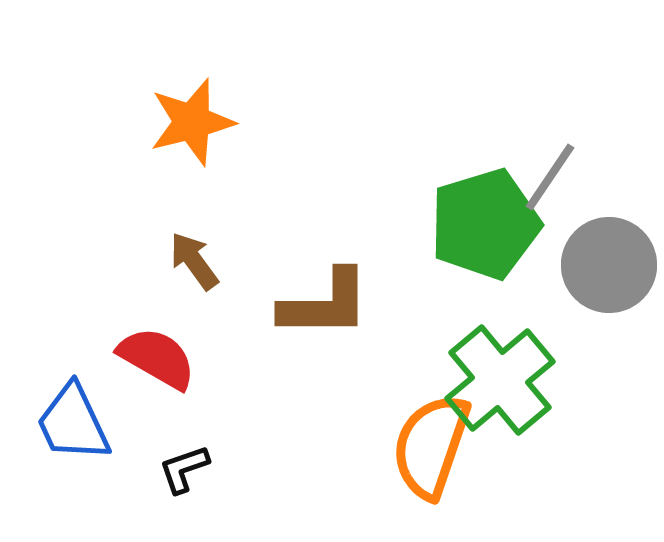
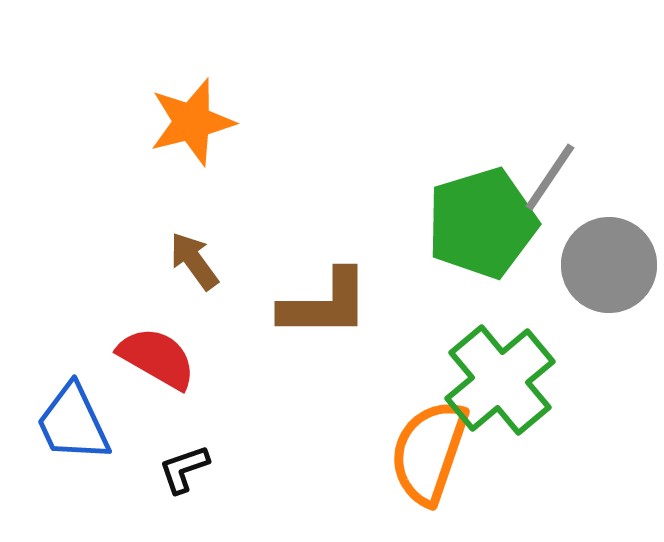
green pentagon: moved 3 px left, 1 px up
orange semicircle: moved 2 px left, 6 px down
